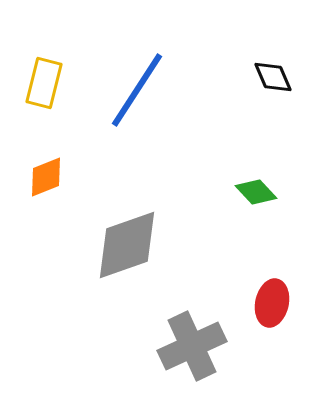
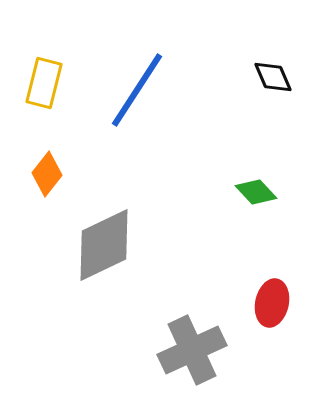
orange diamond: moved 1 px right, 3 px up; rotated 30 degrees counterclockwise
gray diamond: moved 23 px left; rotated 6 degrees counterclockwise
gray cross: moved 4 px down
